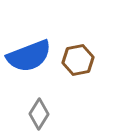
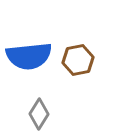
blue semicircle: rotated 15 degrees clockwise
